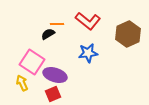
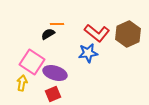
red L-shape: moved 9 px right, 12 px down
purple ellipse: moved 2 px up
yellow arrow: rotated 35 degrees clockwise
